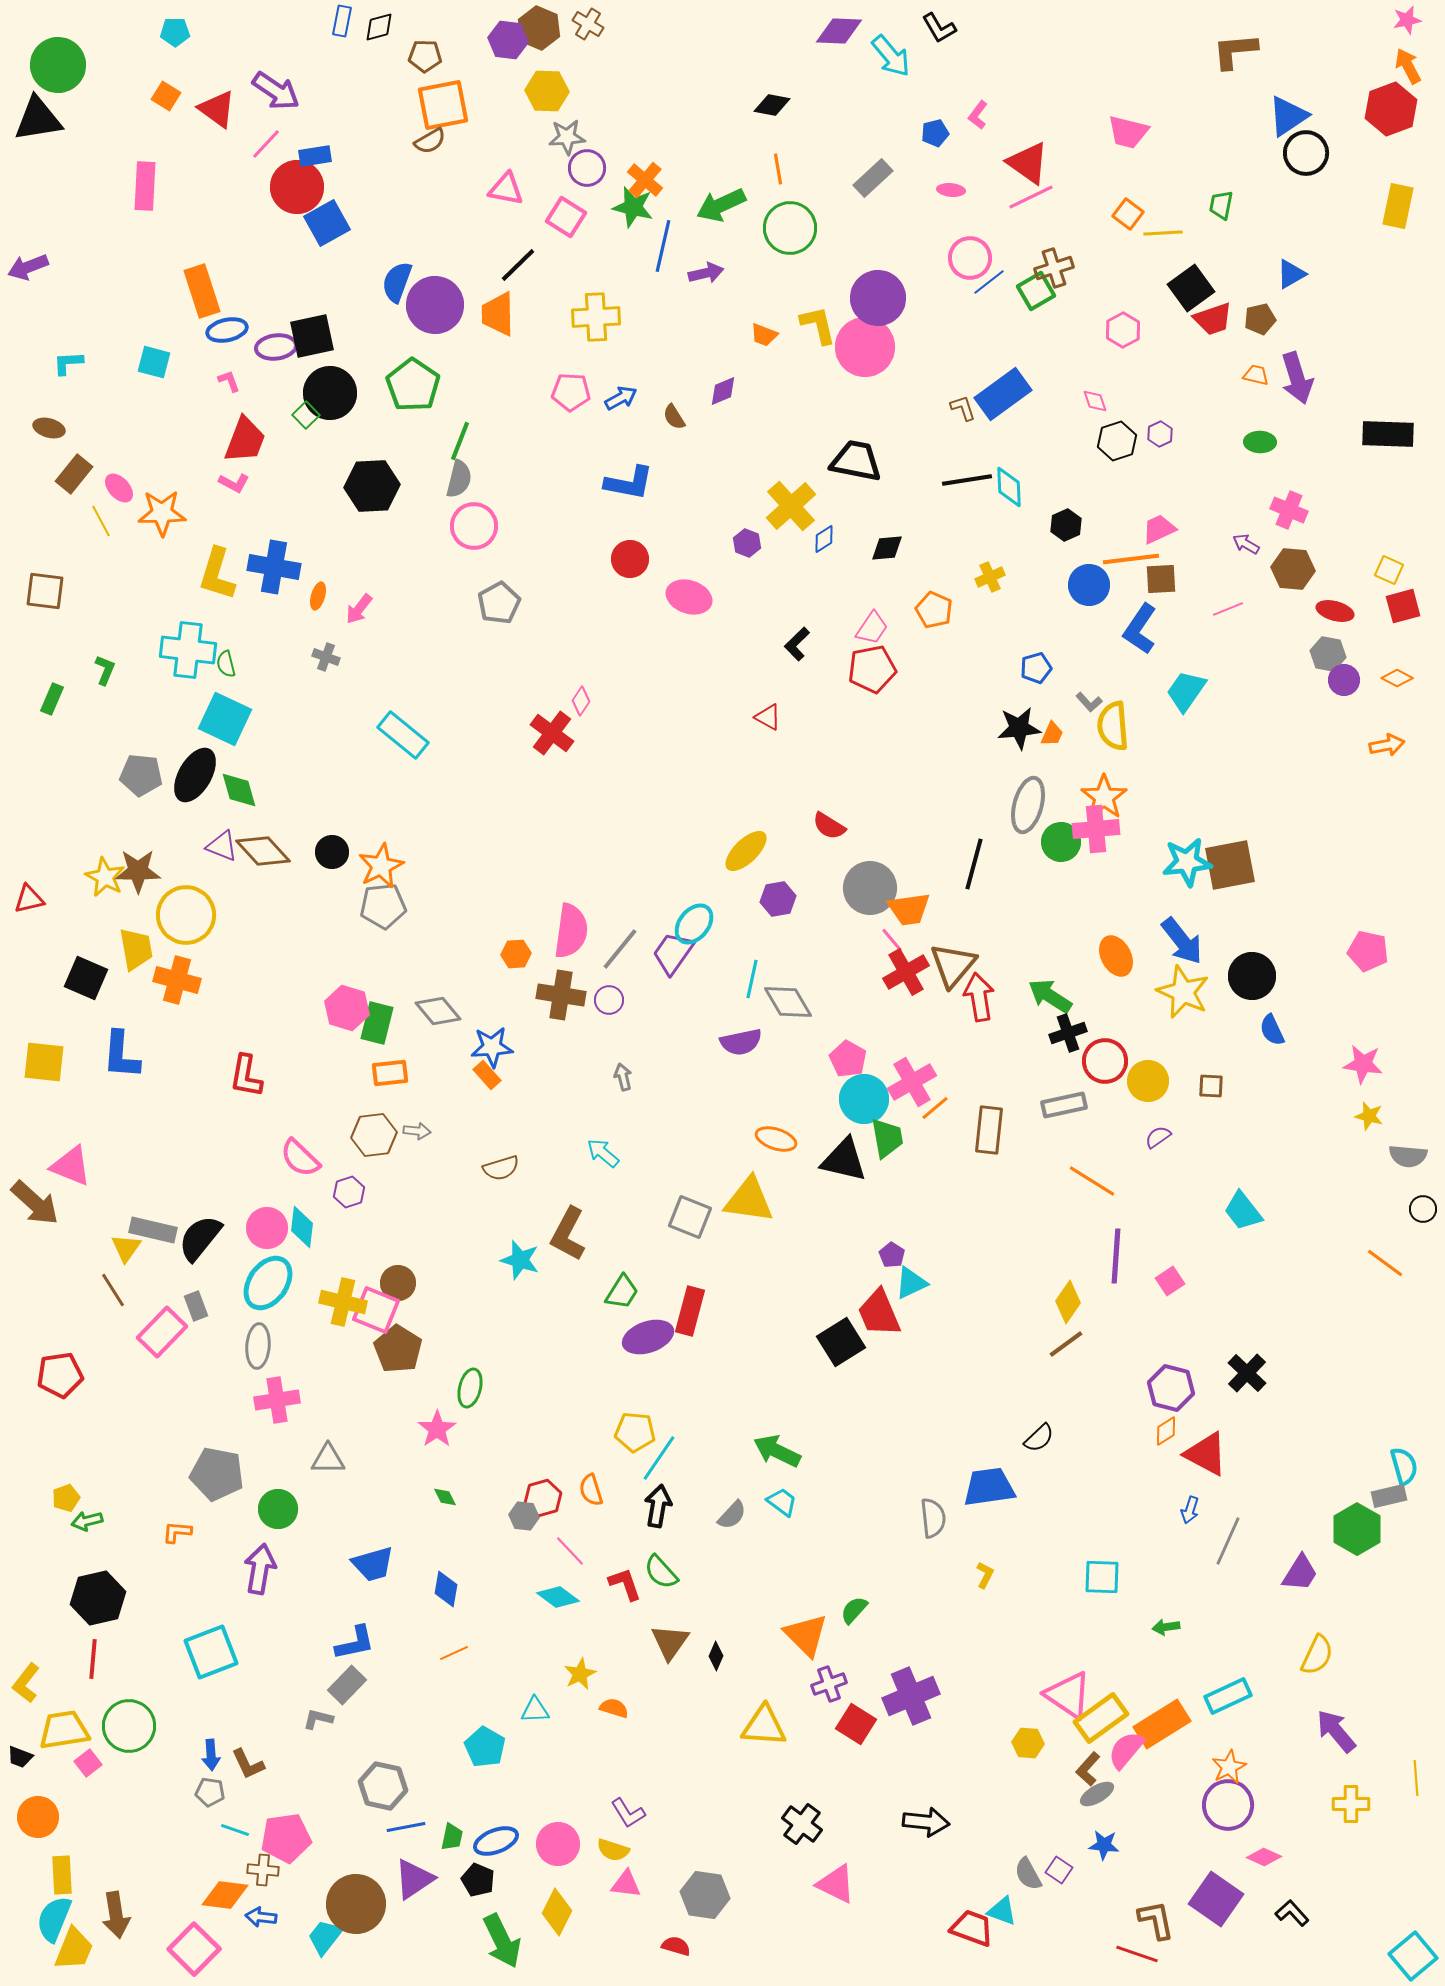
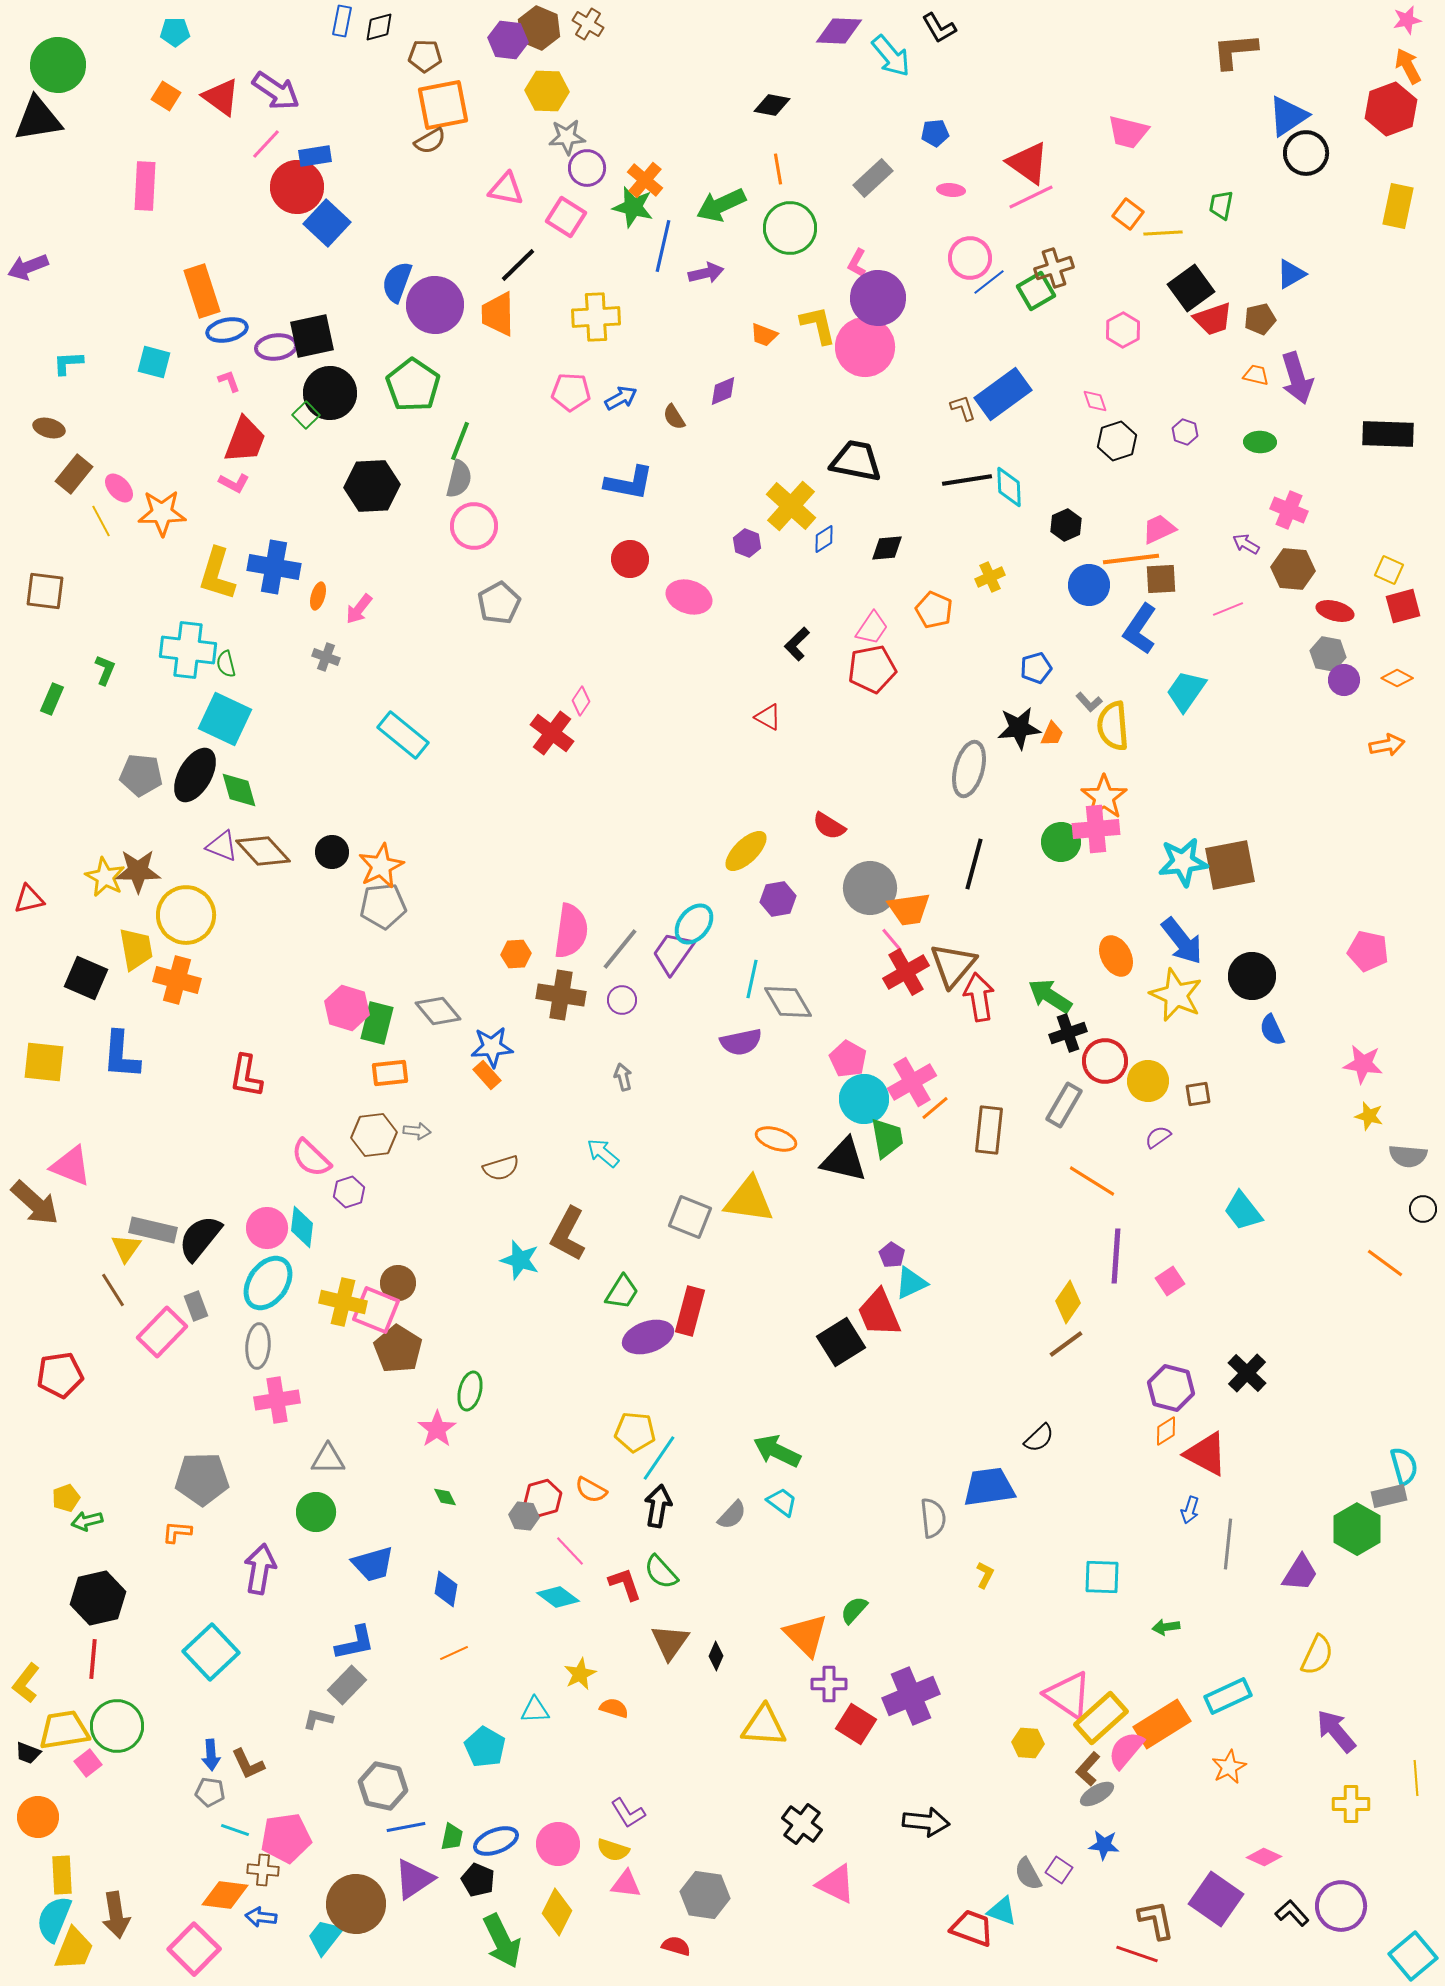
red triangle at (217, 109): moved 4 px right, 12 px up
pink L-shape at (978, 115): moved 121 px left, 148 px down; rotated 8 degrees counterclockwise
blue pentagon at (935, 133): rotated 8 degrees clockwise
blue square at (327, 223): rotated 18 degrees counterclockwise
purple hexagon at (1160, 434): moved 25 px right, 2 px up; rotated 15 degrees counterclockwise
yellow cross at (791, 506): rotated 6 degrees counterclockwise
gray ellipse at (1028, 805): moved 59 px left, 36 px up
cyan star at (1187, 862): moved 4 px left
yellow star at (1183, 992): moved 7 px left, 3 px down
purple circle at (609, 1000): moved 13 px right
brown square at (1211, 1086): moved 13 px left, 8 px down; rotated 12 degrees counterclockwise
gray rectangle at (1064, 1105): rotated 48 degrees counterclockwise
pink semicircle at (300, 1158): moved 11 px right
green ellipse at (470, 1388): moved 3 px down
gray pentagon at (217, 1474): moved 15 px left, 5 px down; rotated 12 degrees counterclockwise
orange semicircle at (591, 1490): rotated 44 degrees counterclockwise
green circle at (278, 1509): moved 38 px right, 3 px down
gray line at (1228, 1541): moved 3 px down; rotated 18 degrees counterclockwise
cyan square at (211, 1652): rotated 22 degrees counterclockwise
purple cross at (829, 1684): rotated 20 degrees clockwise
yellow rectangle at (1101, 1718): rotated 6 degrees counterclockwise
green circle at (129, 1726): moved 12 px left
black trapezoid at (20, 1757): moved 8 px right, 4 px up
purple circle at (1228, 1805): moved 113 px right, 101 px down
